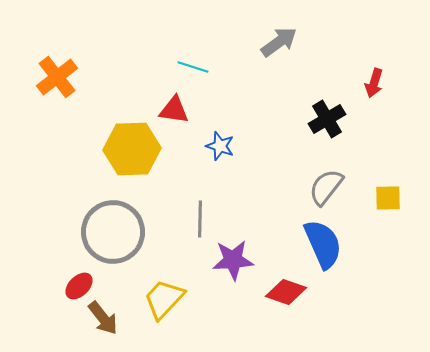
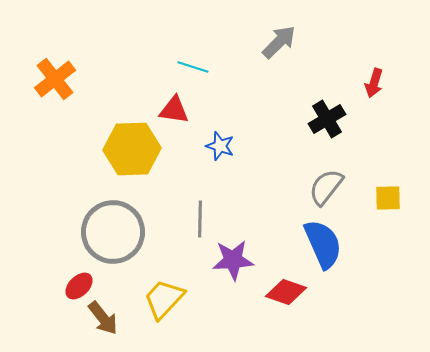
gray arrow: rotated 9 degrees counterclockwise
orange cross: moved 2 px left, 2 px down
